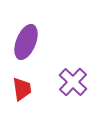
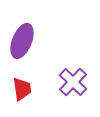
purple ellipse: moved 4 px left, 1 px up
